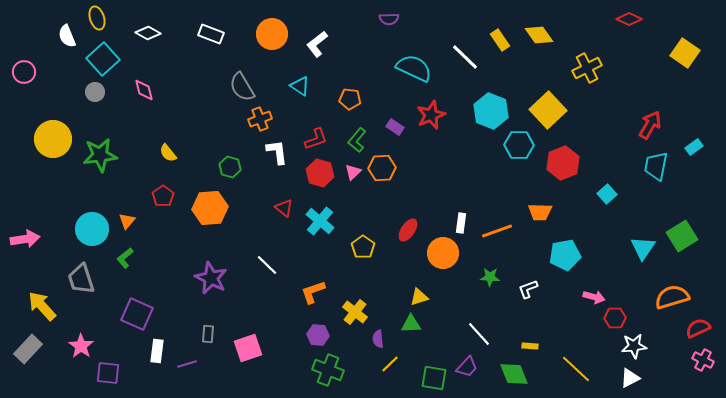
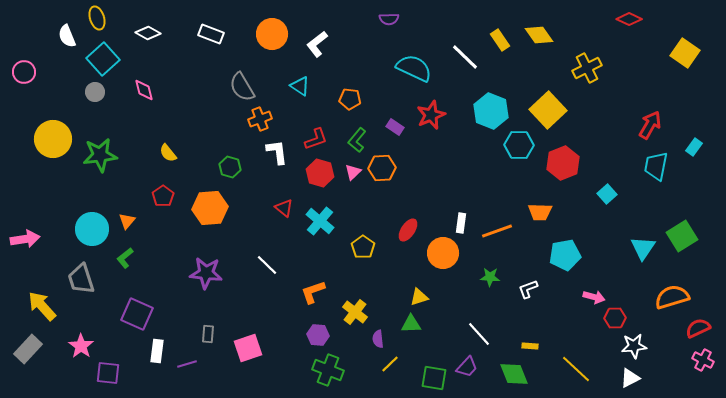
cyan rectangle at (694, 147): rotated 18 degrees counterclockwise
purple star at (211, 278): moved 5 px left, 5 px up; rotated 20 degrees counterclockwise
